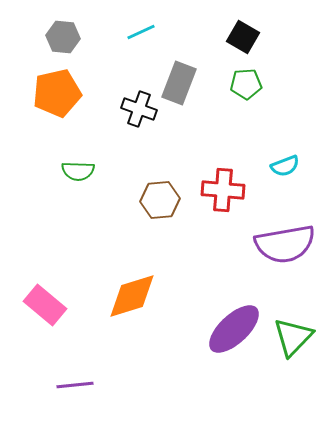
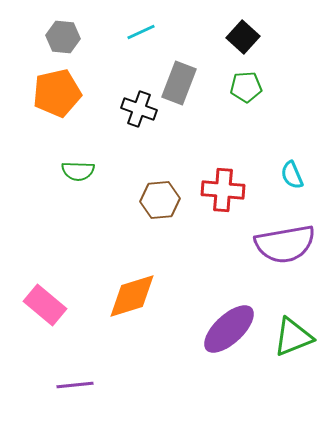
black square: rotated 12 degrees clockwise
green pentagon: moved 3 px down
cyan semicircle: moved 7 px right, 9 px down; rotated 88 degrees clockwise
purple ellipse: moved 5 px left
green triangle: rotated 24 degrees clockwise
